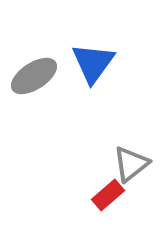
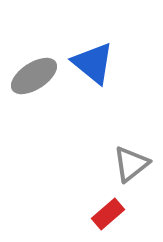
blue triangle: rotated 27 degrees counterclockwise
red rectangle: moved 19 px down
